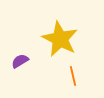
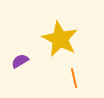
orange line: moved 1 px right, 2 px down
